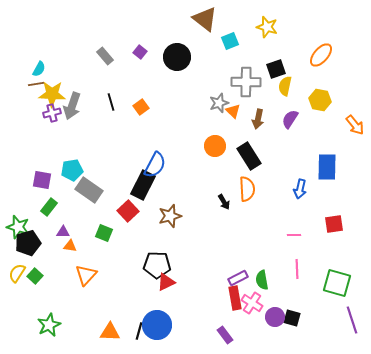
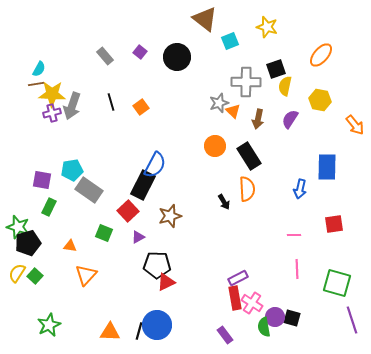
green rectangle at (49, 207): rotated 12 degrees counterclockwise
purple triangle at (63, 232): moved 75 px right, 5 px down; rotated 32 degrees counterclockwise
green semicircle at (262, 280): moved 2 px right, 47 px down
